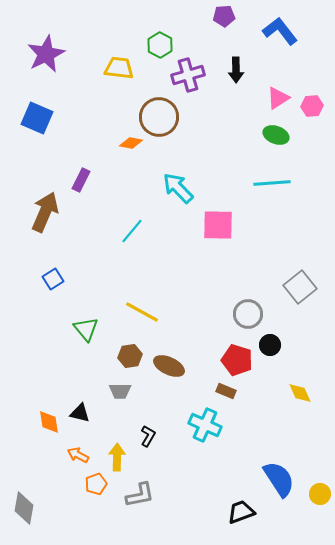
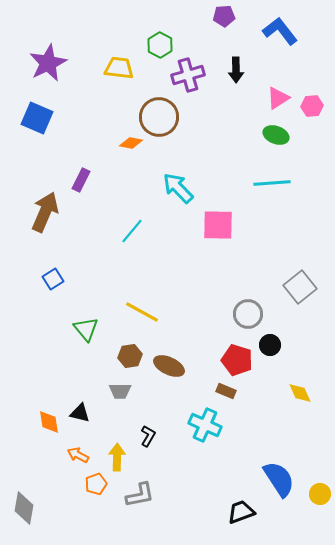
purple star at (46, 54): moved 2 px right, 9 px down
